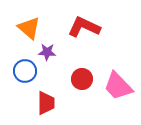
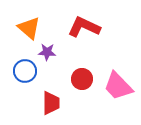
red trapezoid: moved 5 px right
